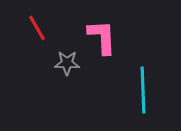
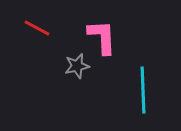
red line: rotated 32 degrees counterclockwise
gray star: moved 10 px right, 3 px down; rotated 15 degrees counterclockwise
